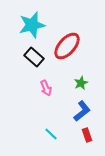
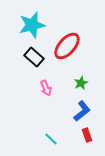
cyan line: moved 5 px down
